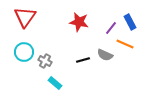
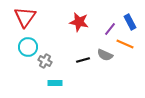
purple line: moved 1 px left, 1 px down
cyan circle: moved 4 px right, 5 px up
cyan rectangle: rotated 40 degrees counterclockwise
